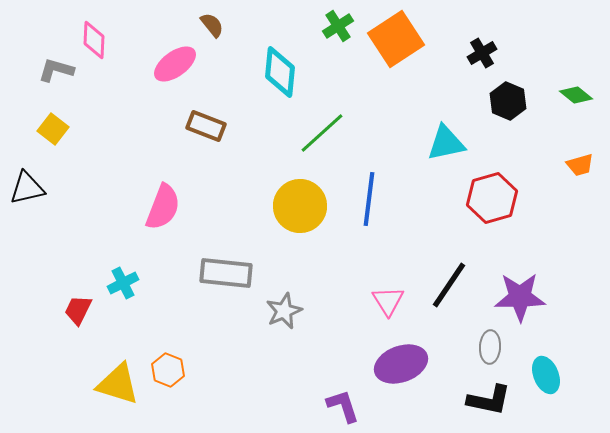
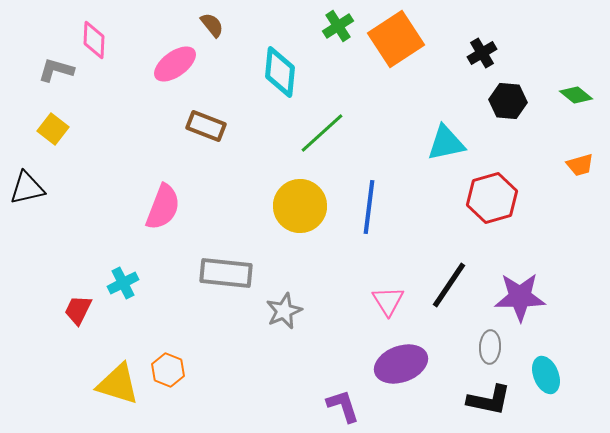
black hexagon: rotated 18 degrees counterclockwise
blue line: moved 8 px down
